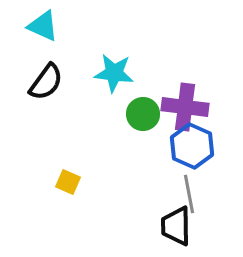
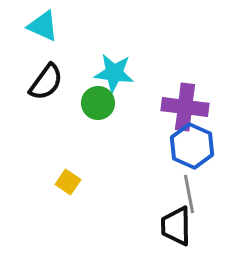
green circle: moved 45 px left, 11 px up
yellow square: rotated 10 degrees clockwise
